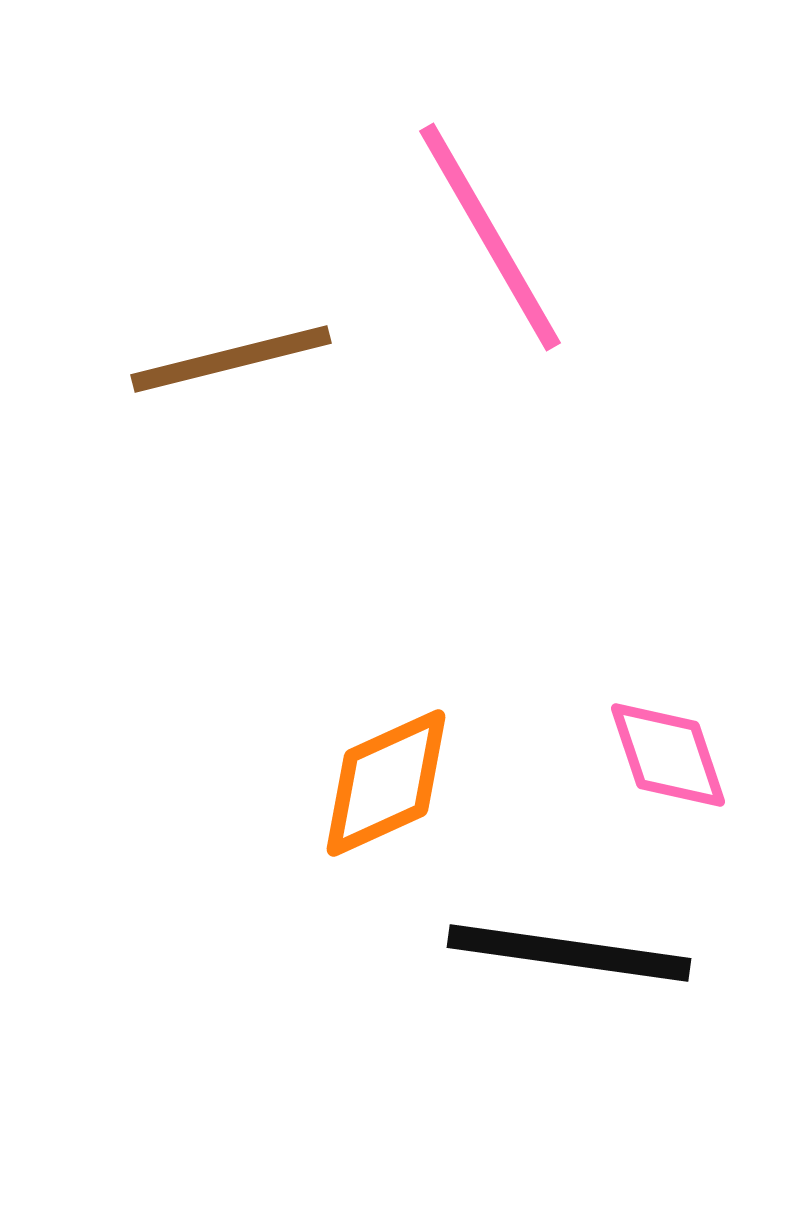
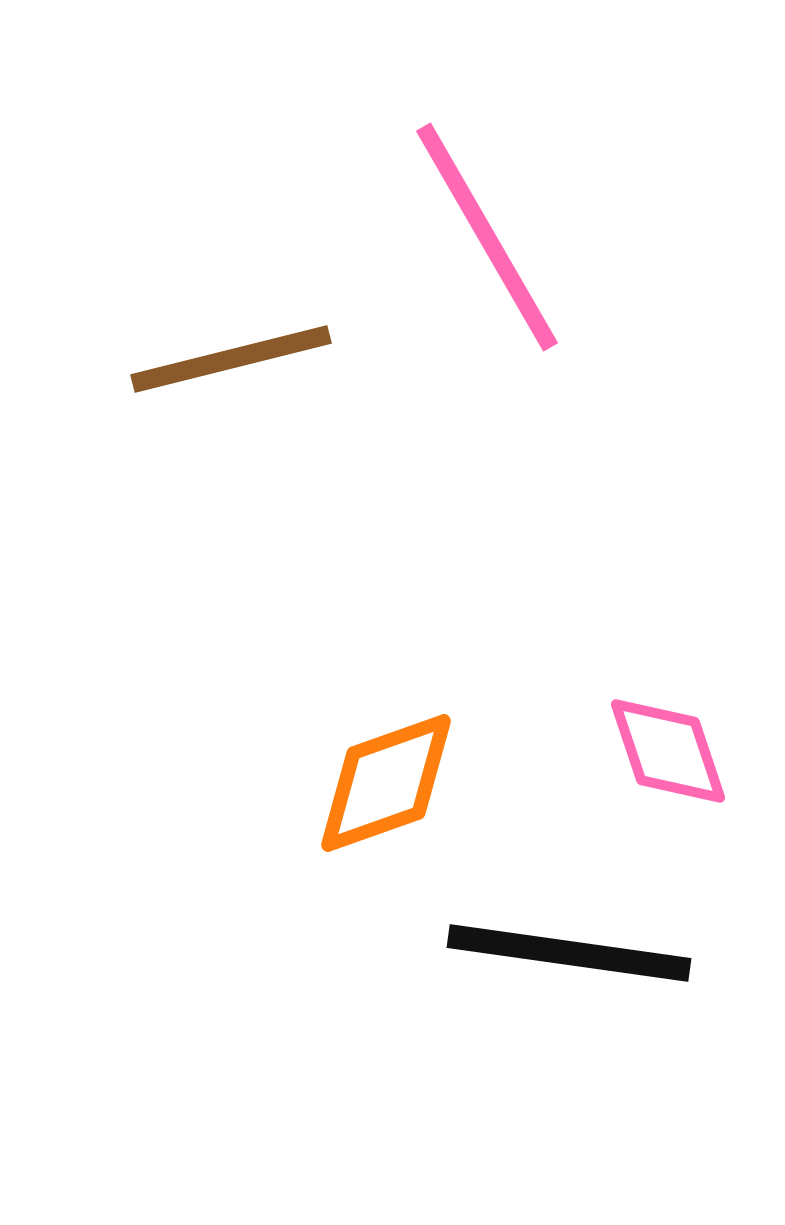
pink line: moved 3 px left
pink diamond: moved 4 px up
orange diamond: rotated 5 degrees clockwise
